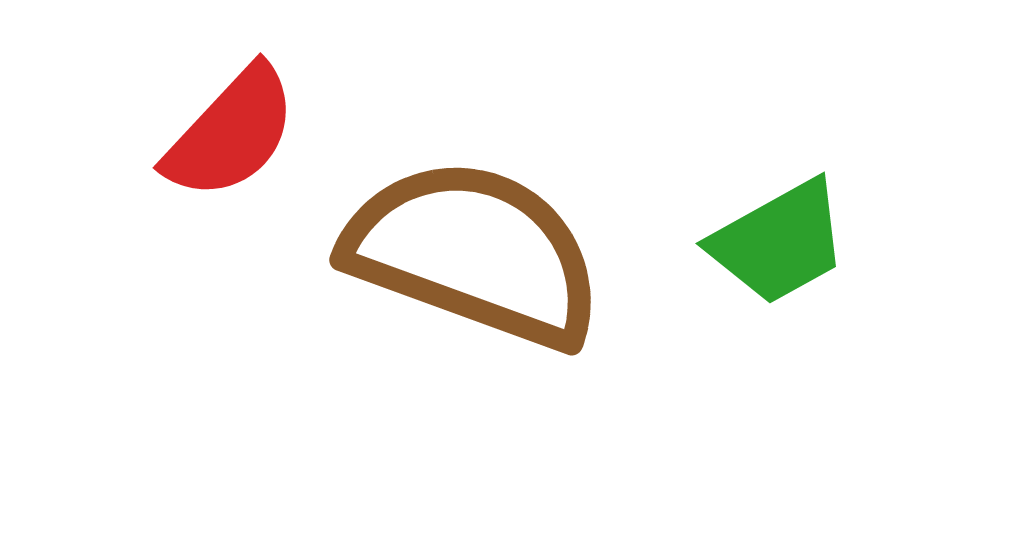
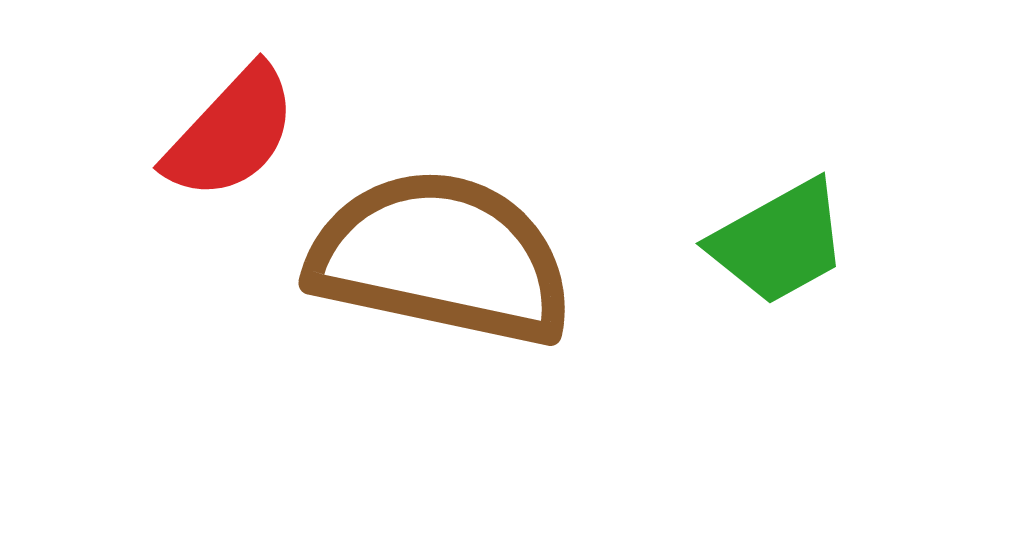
brown semicircle: moved 33 px left, 5 px down; rotated 8 degrees counterclockwise
